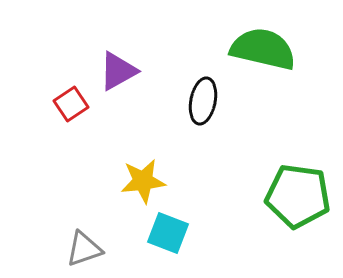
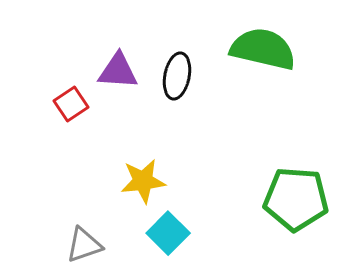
purple triangle: rotated 33 degrees clockwise
black ellipse: moved 26 px left, 25 px up
green pentagon: moved 2 px left, 3 px down; rotated 4 degrees counterclockwise
cyan square: rotated 24 degrees clockwise
gray triangle: moved 4 px up
